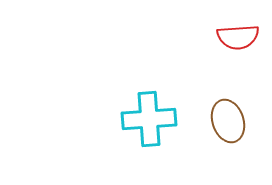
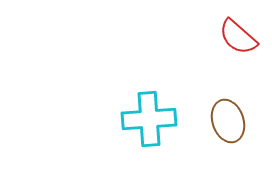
red semicircle: rotated 45 degrees clockwise
